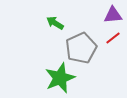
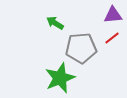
red line: moved 1 px left
gray pentagon: rotated 20 degrees clockwise
